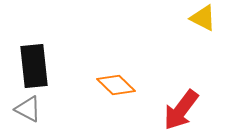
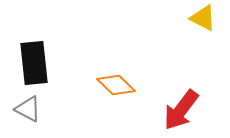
black rectangle: moved 3 px up
